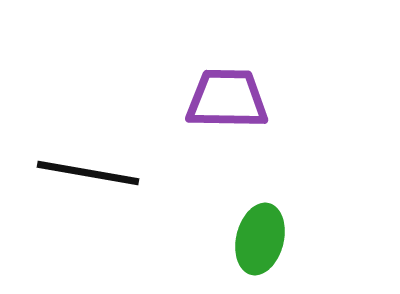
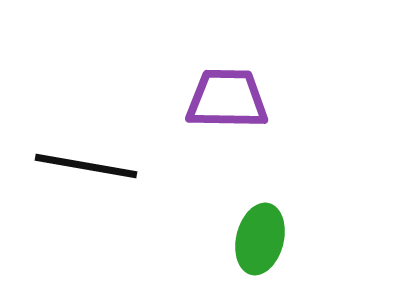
black line: moved 2 px left, 7 px up
